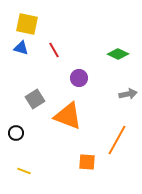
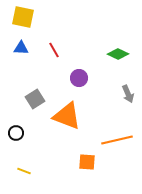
yellow square: moved 4 px left, 7 px up
blue triangle: rotated 14 degrees counterclockwise
gray arrow: rotated 78 degrees clockwise
orange triangle: moved 1 px left
orange line: rotated 48 degrees clockwise
